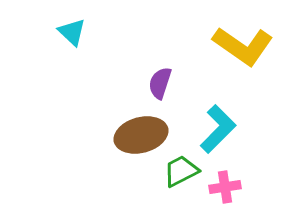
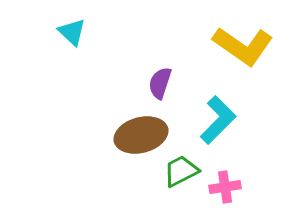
cyan L-shape: moved 9 px up
